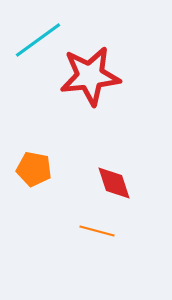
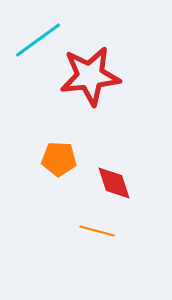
orange pentagon: moved 25 px right, 10 px up; rotated 8 degrees counterclockwise
